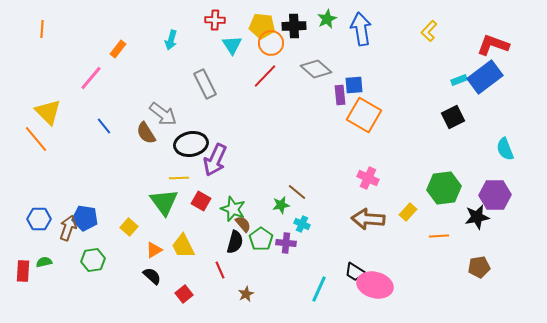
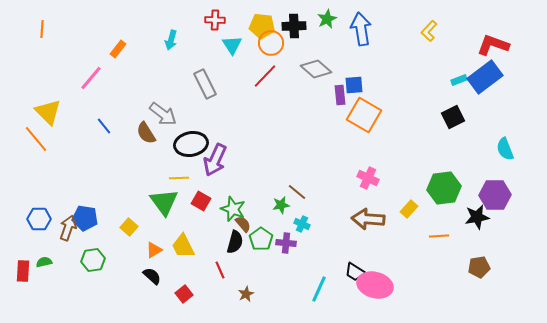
yellow rectangle at (408, 212): moved 1 px right, 3 px up
